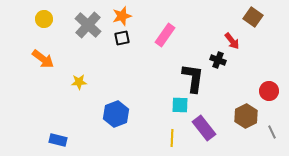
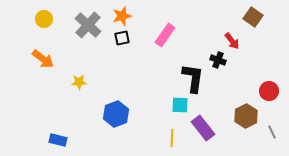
purple rectangle: moved 1 px left
